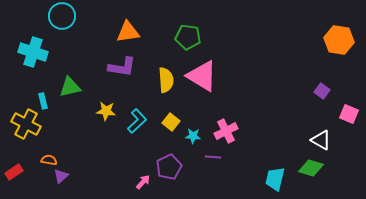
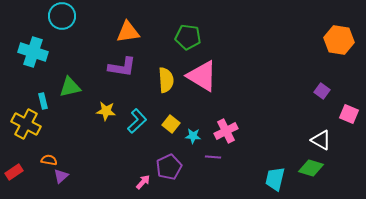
yellow square: moved 2 px down
